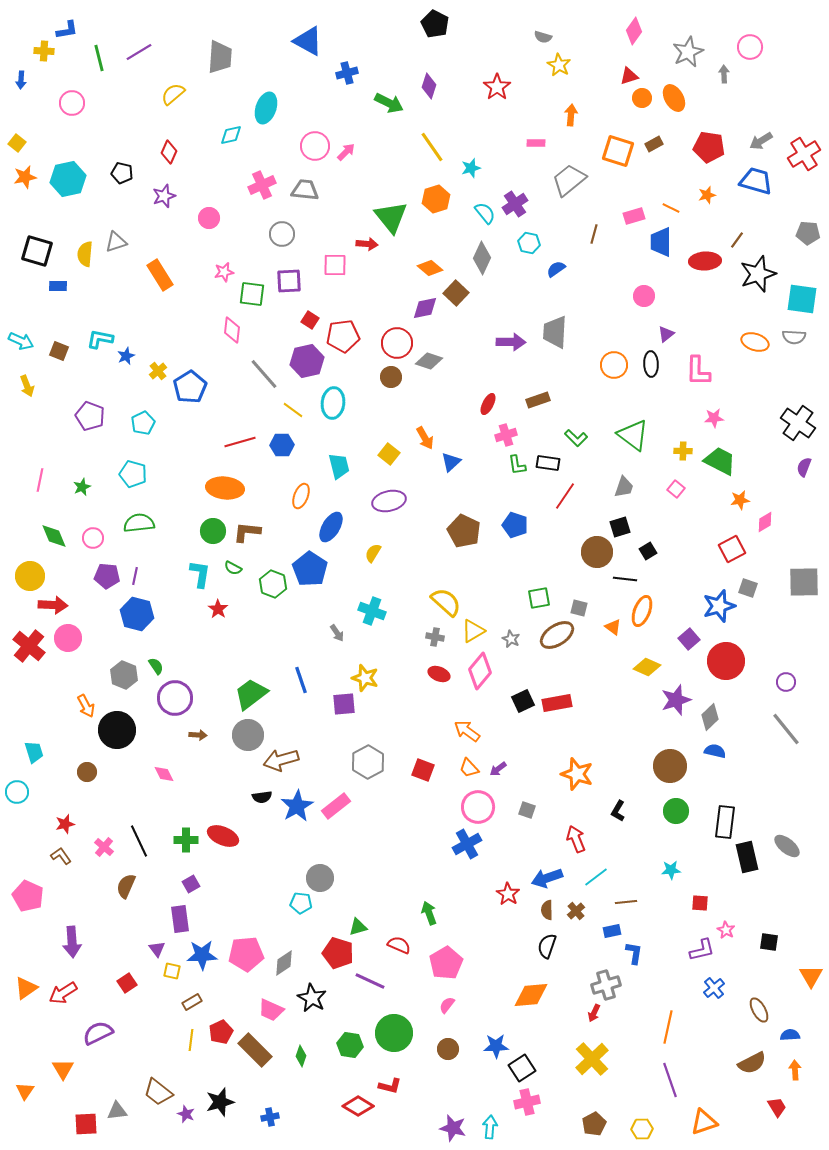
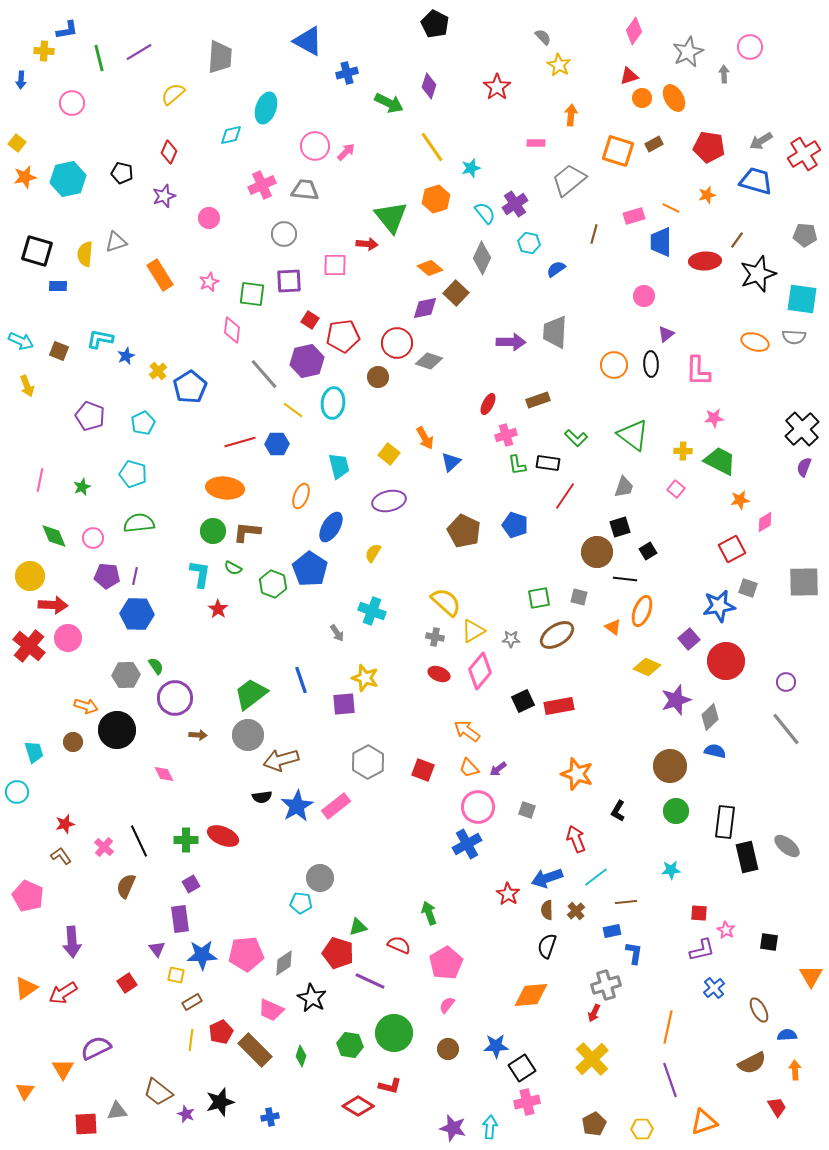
gray semicircle at (543, 37): rotated 150 degrees counterclockwise
gray pentagon at (808, 233): moved 3 px left, 2 px down
gray circle at (282, 234): moved 2 px right
pink star at (224, 272): moved 15 px left, 10 px down; rotated 12 degrees counterclockwise
brown circle at (391, 377): moved 13 px left
black cross at (798, 423): moved 4 px right, 6 px down; rotated 12 degrees clockwise
blue hexagon at (282, 445): moved 5 px left, 1 px up
blue star at (719, 606): rotated 8 degrees clockwise
gray square at (579, 608): moved 11 px up
blue hexagon at (137, 614): rotated 12 degrees counterclockwise
gray star at (511, 639): rotated 24 degrees counterclockwise
gray hexagon at (124, 675): moved 2 px right; rotated 24 degrees counterclockwise
red rectangle at (557, 703): moved 2 px right, 3 px down
orange arrow at (86, 706): rotated 45 degrees counterclockwise
brown circle at (87, 772): moved 14 px left, 30 px up
red square at (700, 903): moved 1 px left, 10 px down
yellow square at (172, 971): moved 4 px right, 4 px down
purple semicircle at (98, 1033): moved 2 px left, 15 px down
blue semicircle at (790, 1035): moved 3 px left
